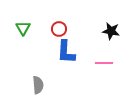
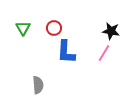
red circle: moved 5 px left, 1 px up
pink line: moved 10 px up; rotated 60 degrees counterclockwise
